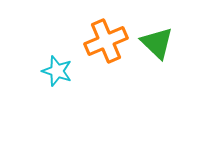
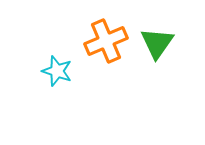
green triangle: rotated 21 degrees clockwise
